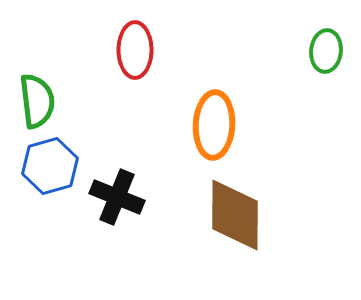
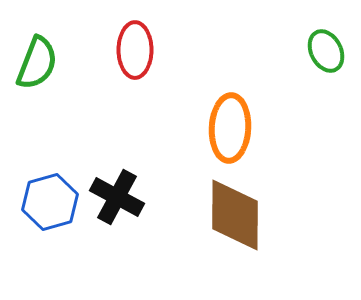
green ellipse: rotated 33 degrees counterclockwise
green semicircle: moved 38 px up; rotated 28 degrees clockwise
orange ellipse: moved 16 px right, 3 px down
blue hexagon: moved 36 px down
black cross: rotated 6 degrees clockwise
